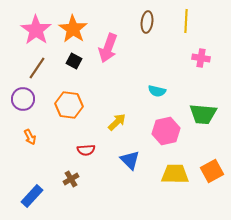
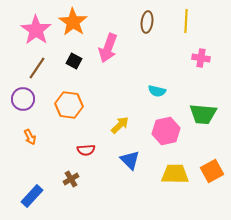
orange star: moved 7 px up
yellow arrow: moved 3 px right, 3 px down
